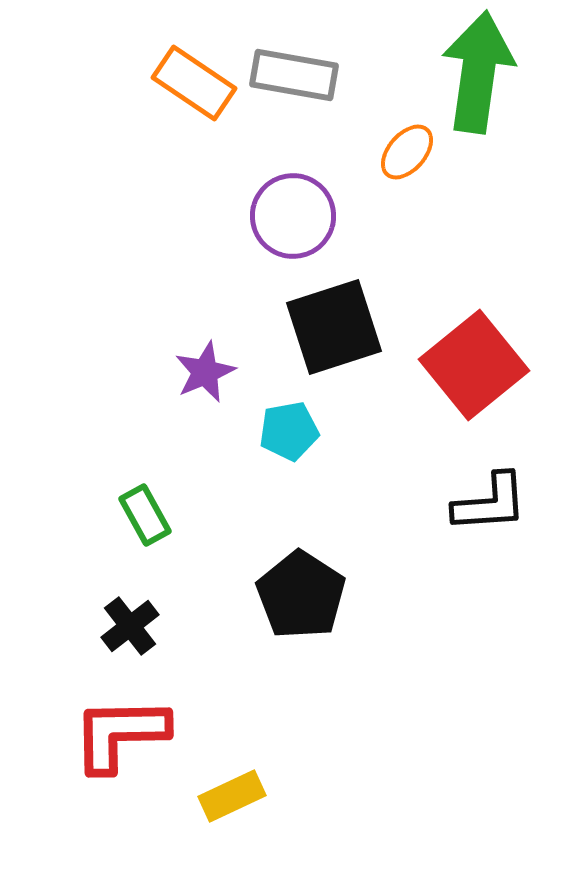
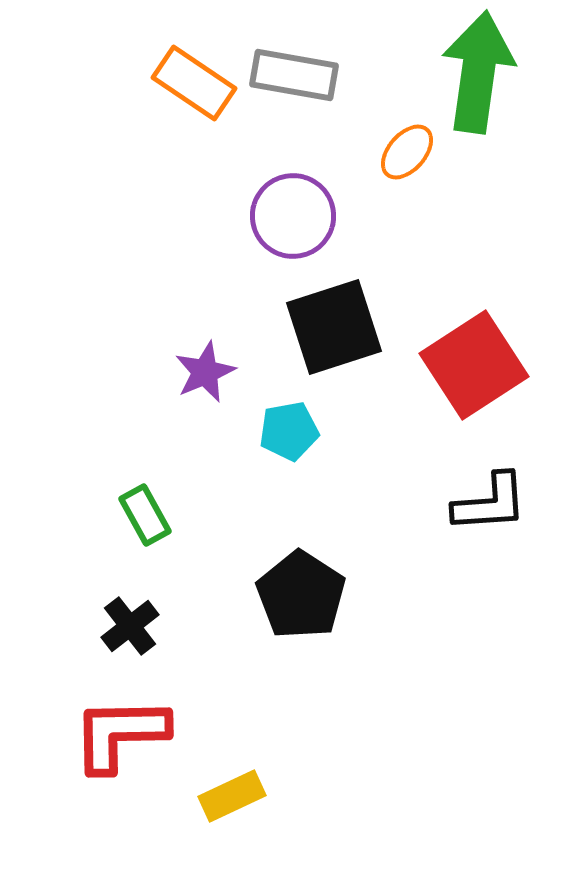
red square: rotated 6 degrees clockwise
